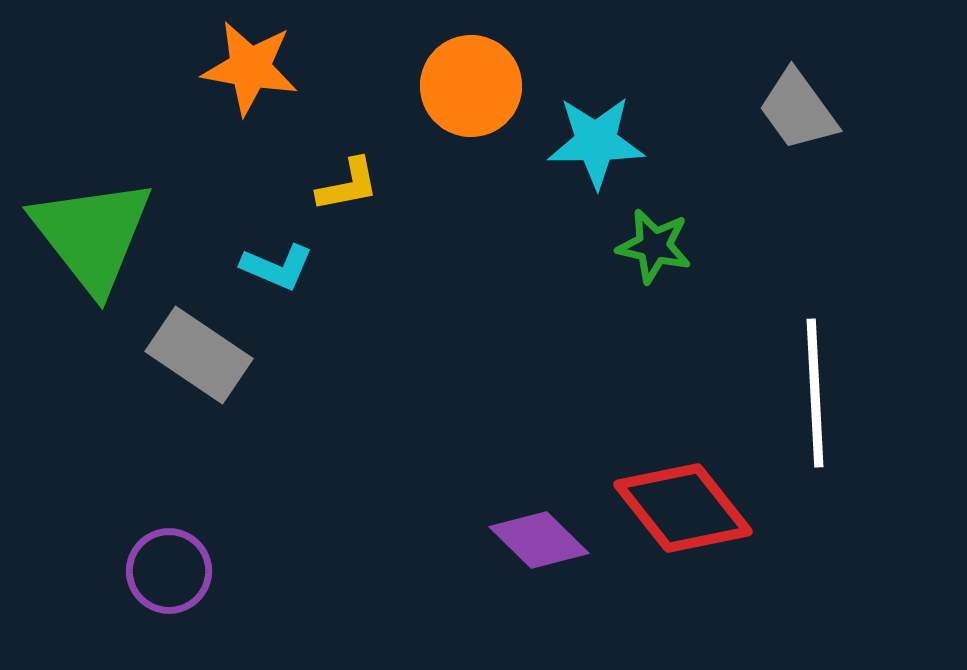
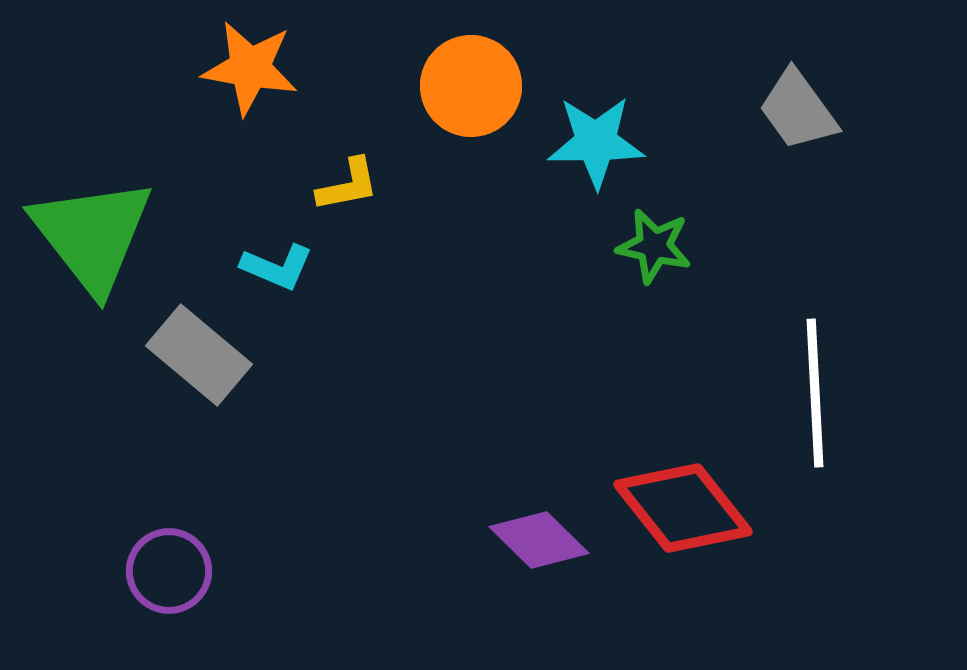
gray rectangle: rotated 6 degrees clockwise
